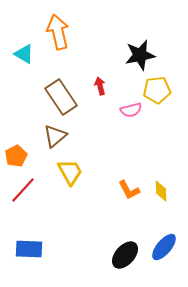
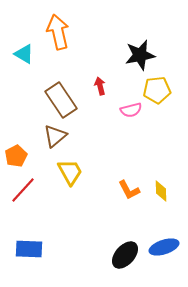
brown rectangle: moved 3 px down
blue ellipse: rotated 32 degrees clockwise
